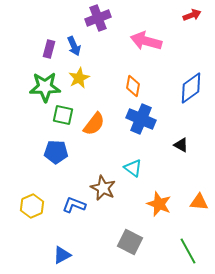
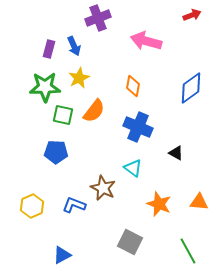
blue cross: moved 3 px left, 8 px down
orange semicircle: moved 13 px up
black triangle: moved 5 px left, 8 px down
